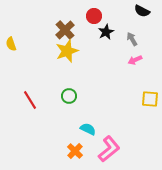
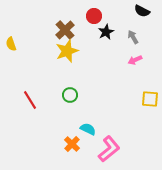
gray arrow: moved 1 px right, 2 px up
green circle: moved 1 px right, 1 px up
orange cross: moved 3 px left, 7 px up
